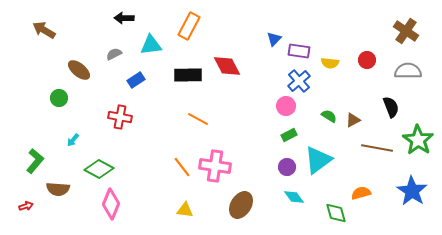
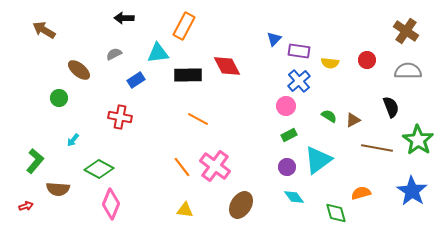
orange rectangle at (189, 26): moved 5 px left
cyan triangle at (151, 45): moved 7 px right, 8 px down
pink cross at (215, 166): rotated 28 degrees clockwise
